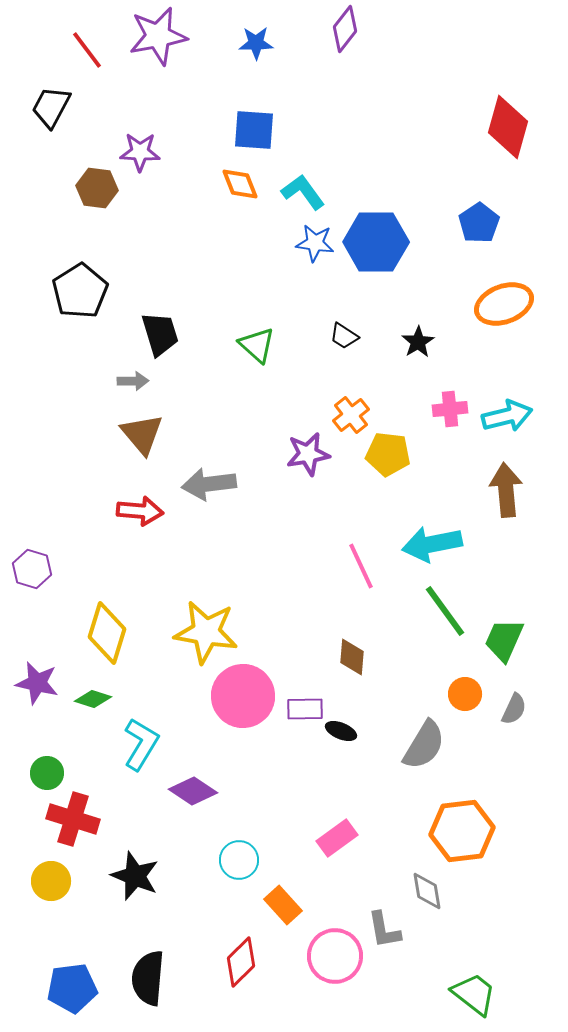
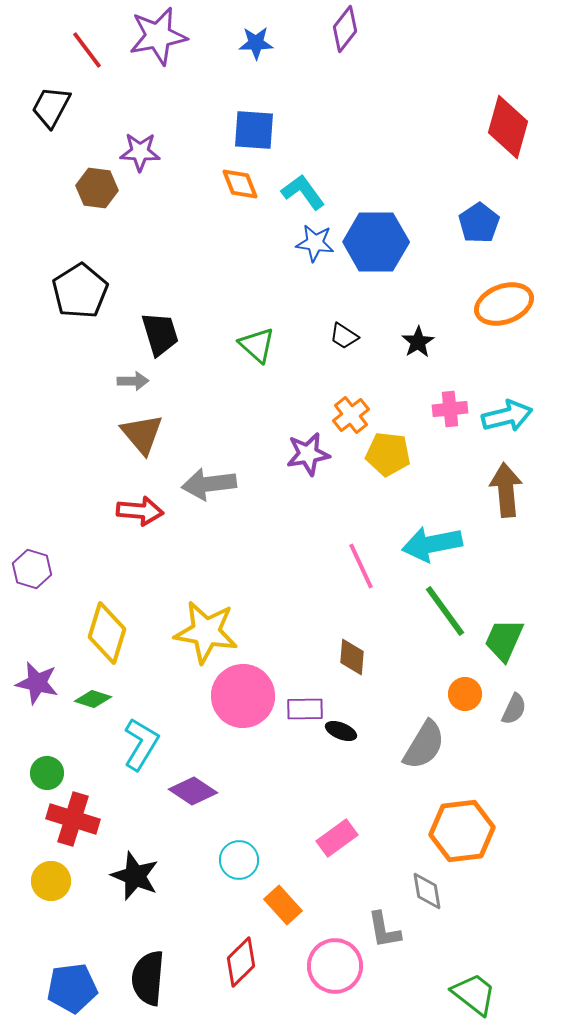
pink circle at (335, 956): moved 10 px down
